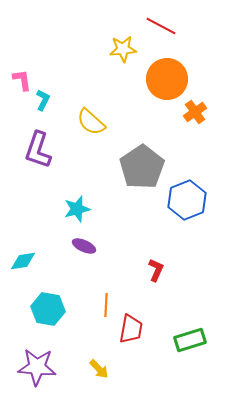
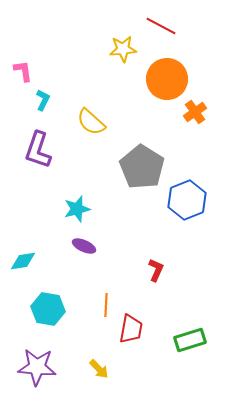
pink L-shape: moved 1 px right, 9 px up
gray pentagon: rotated 6 degrees counterclockwise
